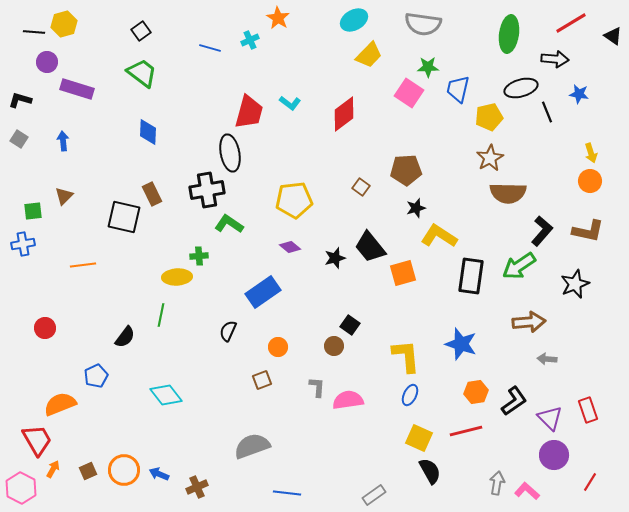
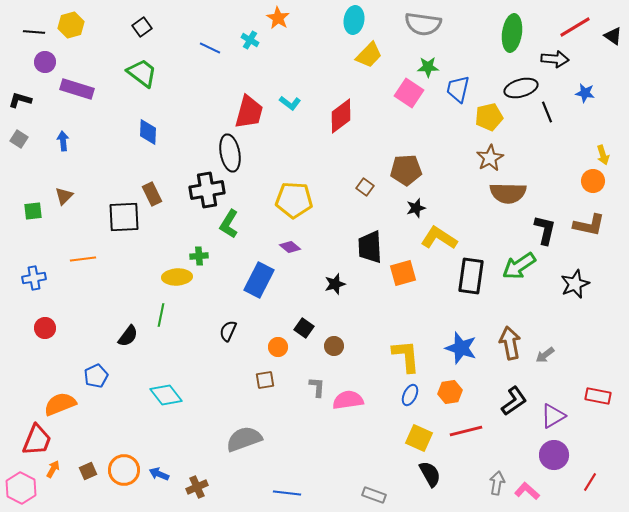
cyan ellipse at (354, 20): rotated 52 degrees counterclockwise
red line at (571, 23): moved 4 px right, 4 px down
yellow hexagon at (64, 24): moved 7 px right, 1 px down
black square at (141, 31): moved 1 px right, 4 px up
green ellipse at (509, 34): moved 3 px right, 1 px up
cyan cross at (250, 40): rotated 36 degrees counterclockwise
blue line at (210, 48): rotated 10 degrees clockwise
purple circle at (47, 62): moved 2 px left
blue star at (579, 94): moved 6 px right, 1 px up
red diamond at (344, 114): moved 3 px left, 2 px down
yellow arrow at (591, 153): moved 12 px right, 2 px down
orange circle at (590, 181): moved 3 px right
brown square at (361, 187): moved 4 px right
yellow pentagon at (294, 200): rotated 9 degrees clockwise
black square at (124, 217): rotated 16 degrees counterclockwise
green L-shape at (229, 224): rotated 92 degrees counterclockwise
black L-shape at (542, 231): moved 3 px right, 1 px up; rotated 28 degrees counterclockwise
brown L-shape at (588, 231): moved 1 px right, 6 px up
yellow L-shape at (439, 236): moved 2 px down
blue cross at (23, 244): moved 11 px right, 34 px down
black trapezoid at (370, 247): rotated 36 degrees clockwise
black star at (335, 258): moved 26 px down
orange line at (83, 265): moved 6 px up
blue rectangle at (263, 292): moved 4 px left, 12 px up; rotated 28 degrees counterclockwise
brown arrow at (529, 322): moved 19 px left, 21 px down; rotated 96 degrees counterclockwise
black square at (350, 325): moved 46 px left, 3 px down
black semicircle at (125, 337): moved 3 px right, 1 px up
blue star at (461, 344): moved 4 px down
gray arrow at (547, 359): moved 2 px left, 4 px up; rotated 42 degrees counterclockwise
brown square at (262, 380): moved 3 px right; rotated 12 degrees clockwise
orange hexagon at (476, 392): moved 26 px left
red rectangle at (588, 410): moved 10 px right, 14 px up; rotated 60 degrees counterclockwise
purple triangle at (550, 418): moved 3 px right, 2 px up; rotated 44 degrees clockwise
red trapezoid at (37, 440): rotated 52 degrees clockwise
gray semicircle at (252, 446): moved 8 px left, 7 px up
black semicircle at (430, 471): moved 3 px down
gray rectangle at (374, 495): rotated 55 degrees clockwise
